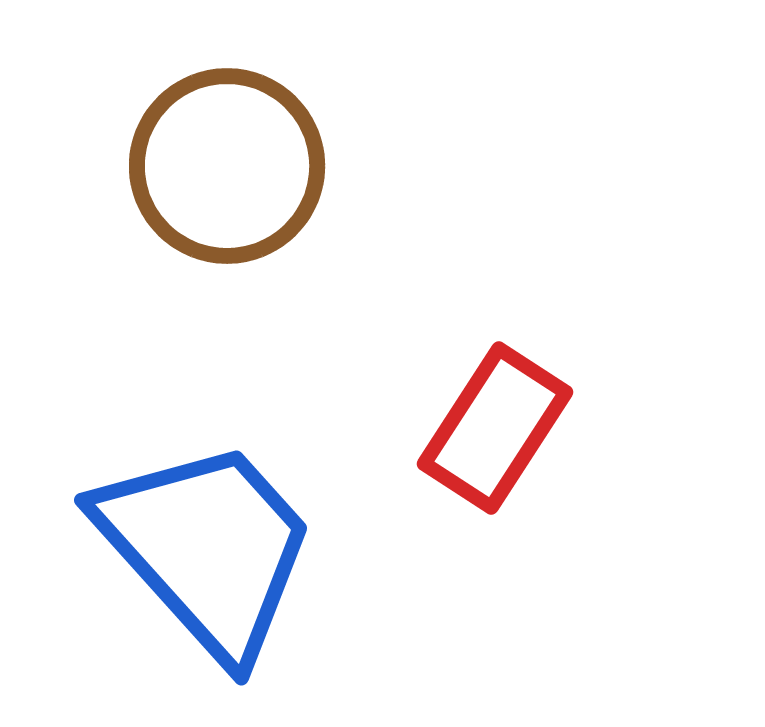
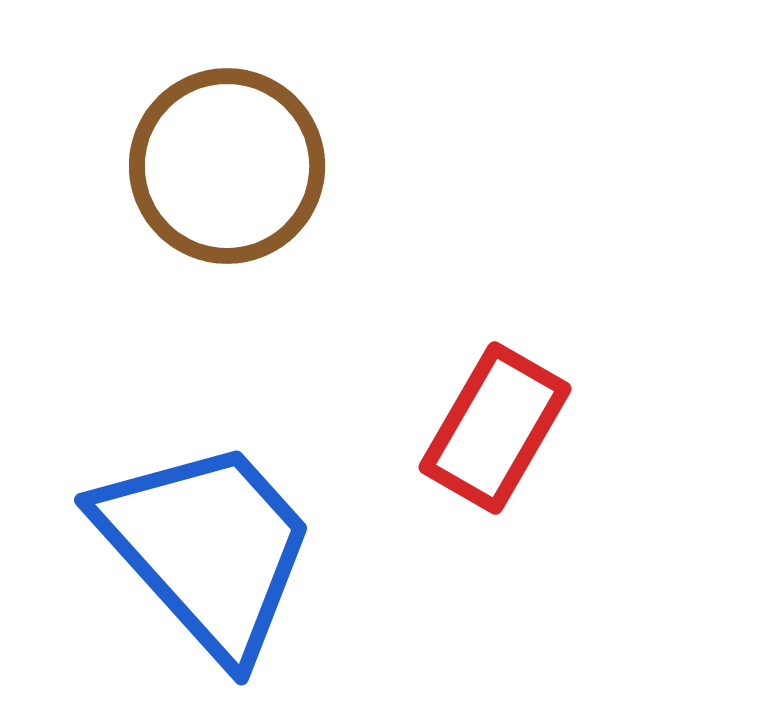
red rectangle: rotated 3 degrees counterclockwise
